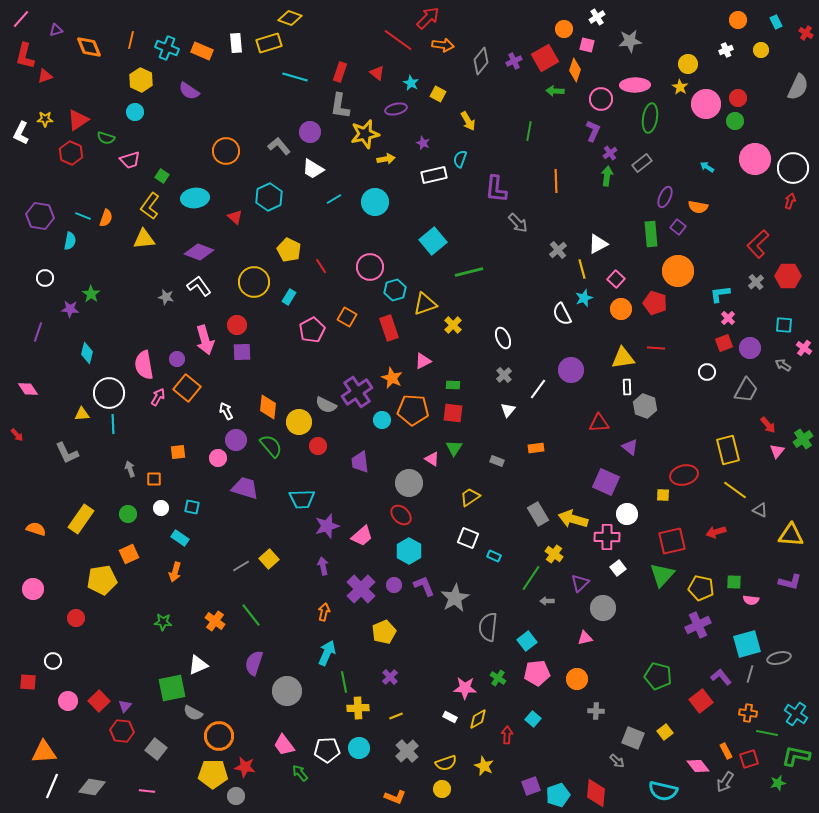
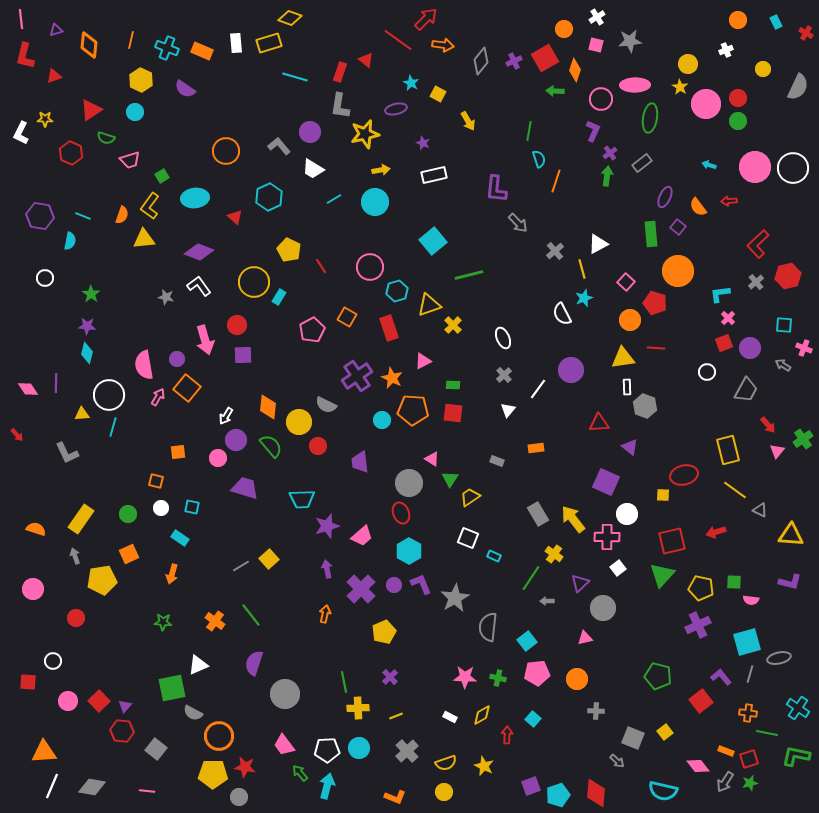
red arrow at (428, 18): moved 2 px left, 1 px down
pink line at (21, 19): rotated 48 degrees counterclockwise
pink square at (587, 45): moved 9 px right
orange diamond at (89, 47): moved 2 px up; rotated 28 degrees clockwise
yellow circle at (761, 50): moved 2 px right, 19 px down
red triangle at (377, 73): moved 11 px left, 13 px up
red triangle at (45, 76): moved 9 px right
purple semicircle at (189, 91): moved 4 px left, 2 px up
red triangle at (78, 120): moved 13 px right, 10 px up
green circle at (735, 121): moved 3 px right
yellow arrow at (386, 159): moved 5 px left, 11 px down
cyan semicircle at (460, 159): moved 79 px right; rotated 144 degrees clockwise
pink circle at (755, 159): moved 8 px down
cyan arrow at (707, 167): moved 2 px right, 2 px up; rotated 16 degrees counterclockwise
green square at (162, 176): rotated 24 degrees clockwise
orange line at (556, 181): rotated 20 degrees clockwise
red arrow at (790, 201): moved 61 px left; rotated 112 degrees counterclockwise
orange semicircle at (698, 207): rotated 42 degrees clockwise
orange semicircle at (106, 218): moved 16 px right, 3 px up
gray cross at (558, 250): moved 3 px left, 1 px down
green line at (469, 272): moved 3 px down
red hexagon at (788, 276): rotated 15 degrees counterclockwise
pink square at (616, 279): moved 10 px right, 3 px down
cyan hexagon at (395, 290): moved 2 px right, 1 px down
cyan rectangle at (289, 297): moved 10 px left
yellow triangle at (425, 304): moved 4 px right, 1 px down
purple star at (70, 309): moved 17 px right, 17 px down
orange circle at (621, 309): moved 9 px right, 11 px down
purple line at (38, 332): moved 18 px right, 51 px down; rotated 18 degrees counterclockwise
pink cross at (804, 348): rotated 14 degrees counterclockwise
purple square at (242, 352): moved 1 px right, 3 px down
purple cross at (357, 392): moved 16 px up
white circle at (109, 393): moved 2 px down
white arrow at (226, 411): moved 5 px down; rotated 120 degrees counterclockwise
cyan line at (113, 424): moved 3 px down; rotated 18 degrees clockwise
green triangle at (454, 448): moved 4 px left, 31 px down
gray arrow at (130, 469): moved 55 px left, 87 px down
orange square at (154, 479): moved 2 px right, 2 px down; rotated 14 degrees clockwise
red ellipse at (401, 515): moved 2 px up; rotated 25 degrees clockwise
yellow arrow at (573, 519): rotated 36 degrees clockwise
purple arrow at (323, 566): moved 4 px right, 3 px down
orange arrow at (175, 572): moved 3 px left, 2 px down
purple L-shape at (424, 586): moved 3 px left, 2 px up
orange arrow at (324, 612): moved 1 px right, 2 px down
cyan square at (747, 644): moved 2 px up
cyan arrow at (327, 653): moved 133 px down; rotated 10 degrees counterclockwise
green cross at (498, 678): rotated 21 degrees counterclockwise
pink star at (465, 688): moved 11 px up
gray circle at (287, 691): moved 2 px left, 3 px down
cyan cross at (796, 714): moved 2 px right, 6 px up
yellow diamond at (478, 719): moved 4 px right, 4 px up
orange rectangle at (726, 751): rotated 42 degrees counterclockwise
green star at (778, 783): moved 28 px left
yellow circle at (442, 789): moved 2 px right, 3 px down
gray circle at (236, 796): moved 3 px right, 1 px down
